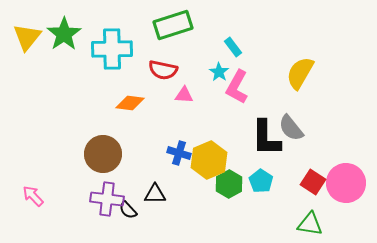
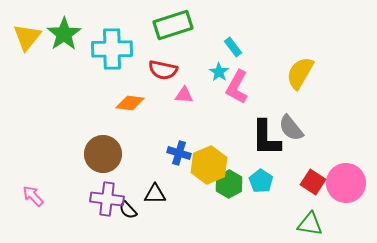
yellow hexagon: moved 5 px down
